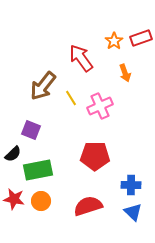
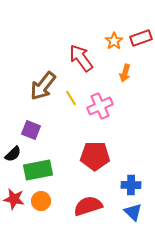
orange arrow: rotated 36 degrees clockwise
